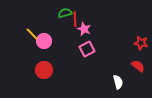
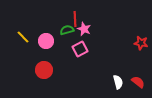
green semicircle: moved 2 px right, 17 px down
yellow line: moved 9 px left, 3 px down
pink circle: moved 2 px right
pink square: moved 7 px left
red semicircle: moved 16 px down
